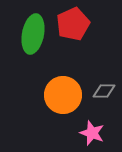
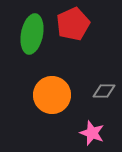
green ellipse: moved 1 px left
orange circle: moved 11 px left
